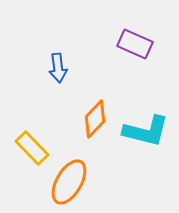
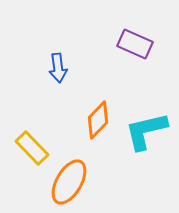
orange diamond: moved 3 px right, 1 px down
cyan L-shape: rotated 153 degrees clockwise
